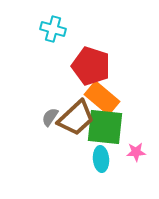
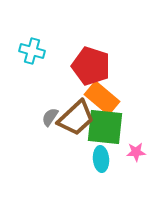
cyan cross: moved 21 px left, 22 px down
